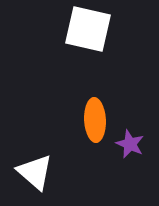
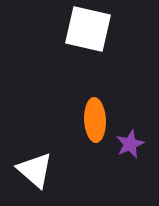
purple star: rotated 24 degrees clockwise
white triangle: moved 2 px up
